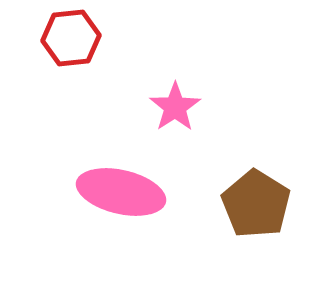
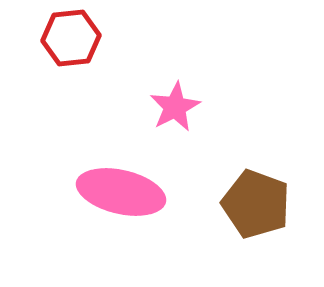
pink star: rotated 6 degrees clockwise
brown pentagon: rotated 12 degrees counterclockwise
